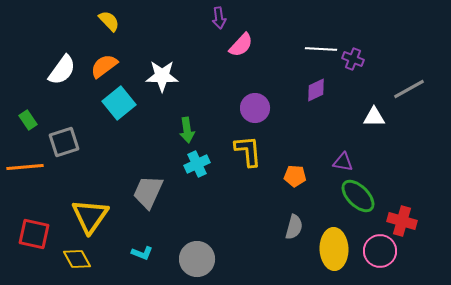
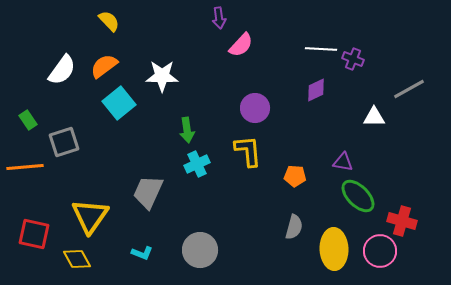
gray circle: moved 3 px right, 9 px up
